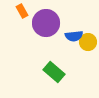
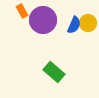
purple circle: moved 3 px left, 3 px up
blue semicircle: moved 11 px up; rotated 60 degrees counterclockwise
yellow circle: moved 19 px up
